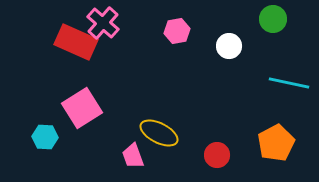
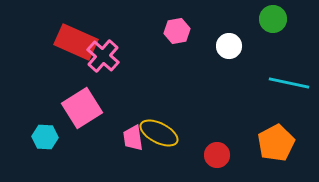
pink cross: moved 33 px down
pink trapezoid: moved 18 px up; rotated 12 degrees clockwise
